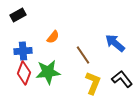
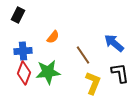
black rectangle: rotated 35 degrees counterclockwise
blue arrow: moved 1 px left
black L-shape: moved 2 px left, 6 px up; rotated 30 degrees clockwise
